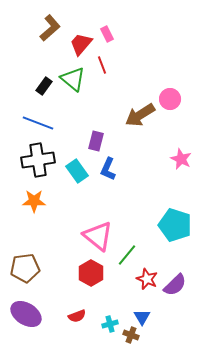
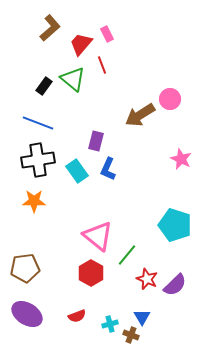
purple ellipse: moved 1 px right
